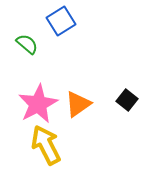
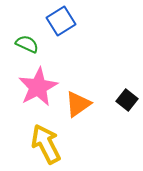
green semicircle: rotated 15 degrees counterclockwise
pink star: moved 17 px up
yellow arrow: moved 1 px up
